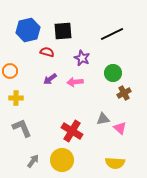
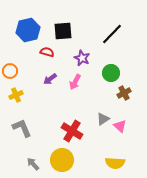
black line: rotated 20 degrees counterclockwise
green circle: moved 2 px left
pink arrow: rotated 56 degrees counterclockwise
yellow cross: moved 3 px up; rotated 24 degrees counterclockwise
gray triangle: rotated 24 degrees counterclockwise
pink triangle: moved 2 px up
gray arrow: moved 3 px down; rotated 80 degrees counterclockwise
